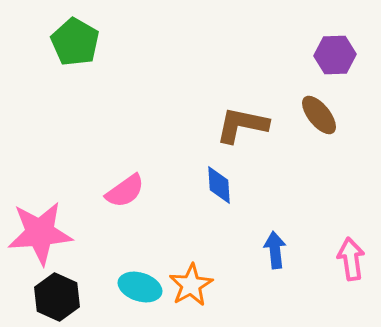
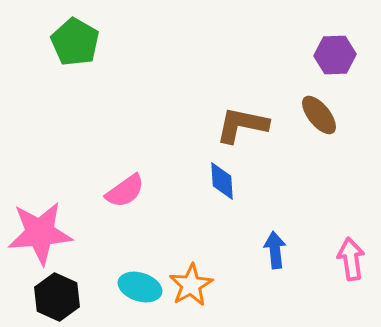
blue diamond: moved 3 px right, 4 px up
